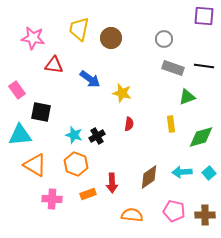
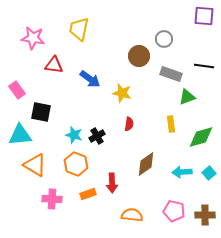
brown circle: moved 28 px right, 18 px down
gray rectangle: moved 2 px left, 6 px down
brown diamond: moved 3 px left, 13 px up
